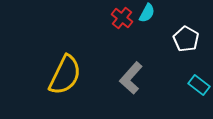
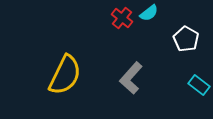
cyan semicircle: moved 2 px right; rotated 24 degrees clockwise
